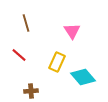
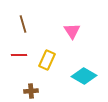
brown line: moved 3 px left, 1 px down
red line: rotated 42 degrees counterclockwise
yellow rectangle: moved 10 px left, 2 px up
cyan diamond: moved 1 px right, 1 px up; rotated 20 degrees counterclockwise
